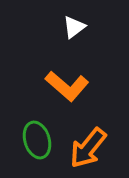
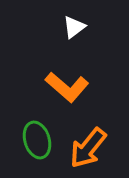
orange L-shape: moved 1 px down
